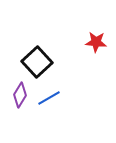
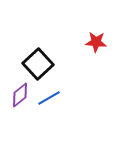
black square: moved 1 px right, 2 px down
purple diamond: rotated 20 degrees clockwise
